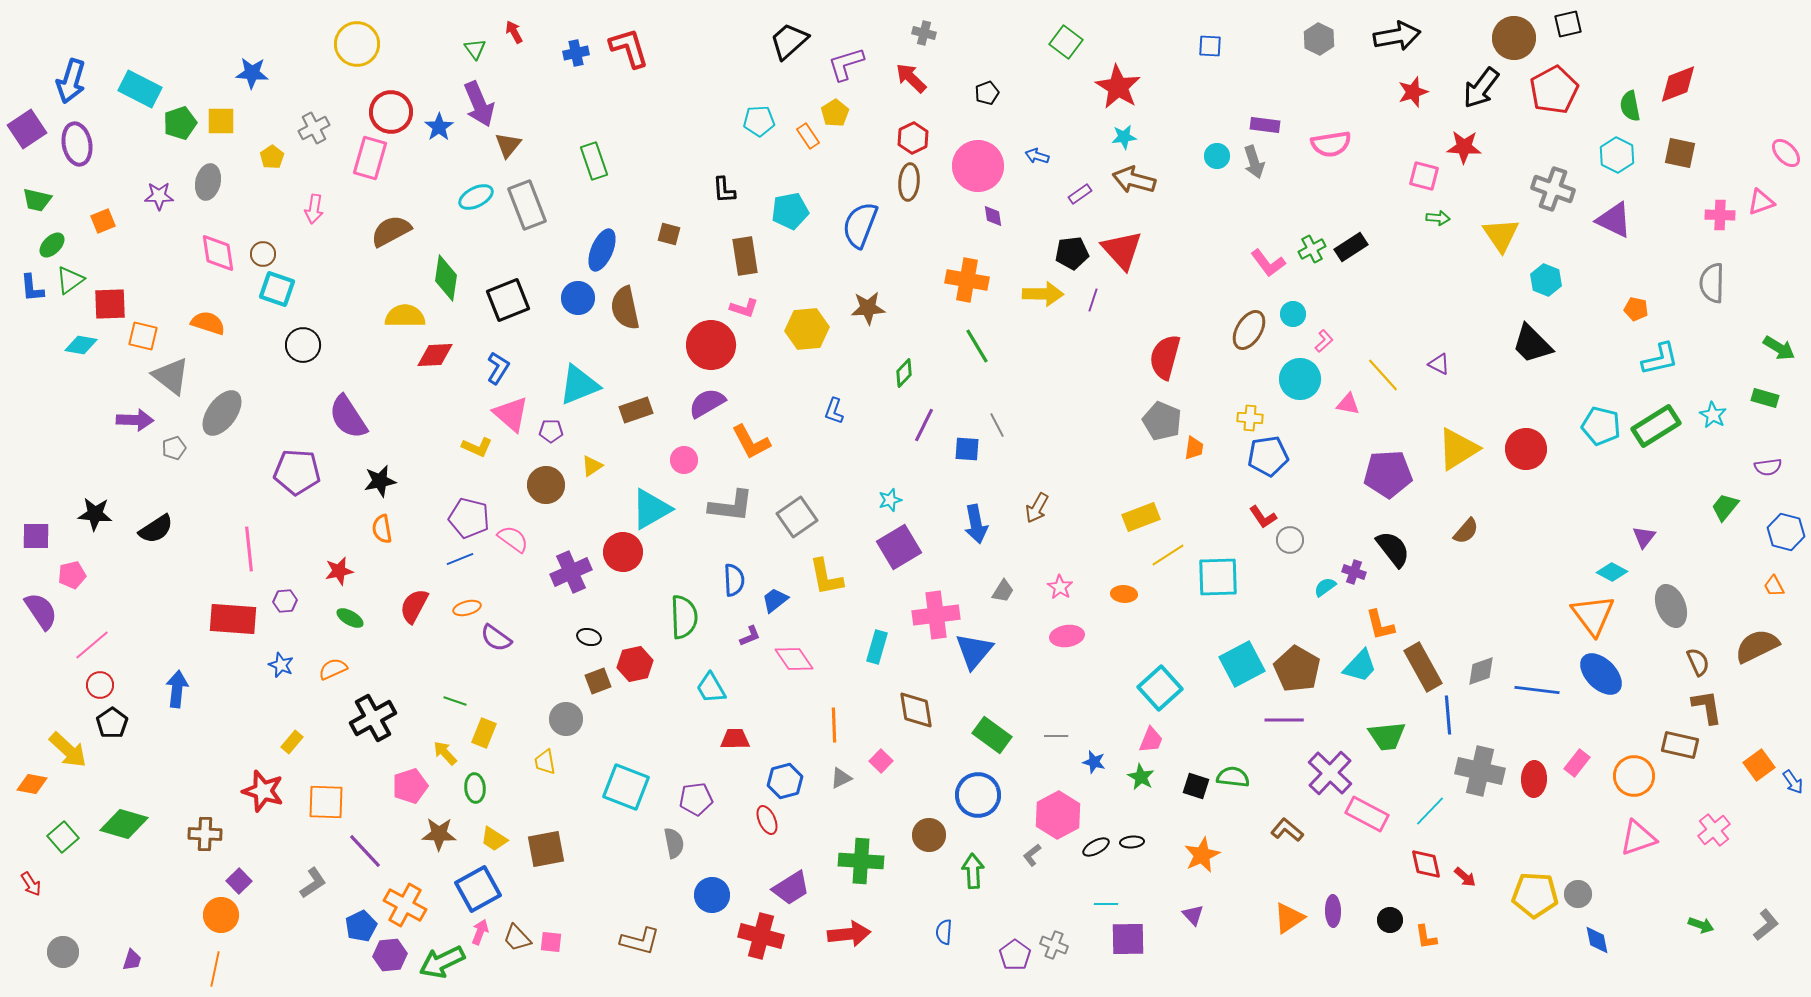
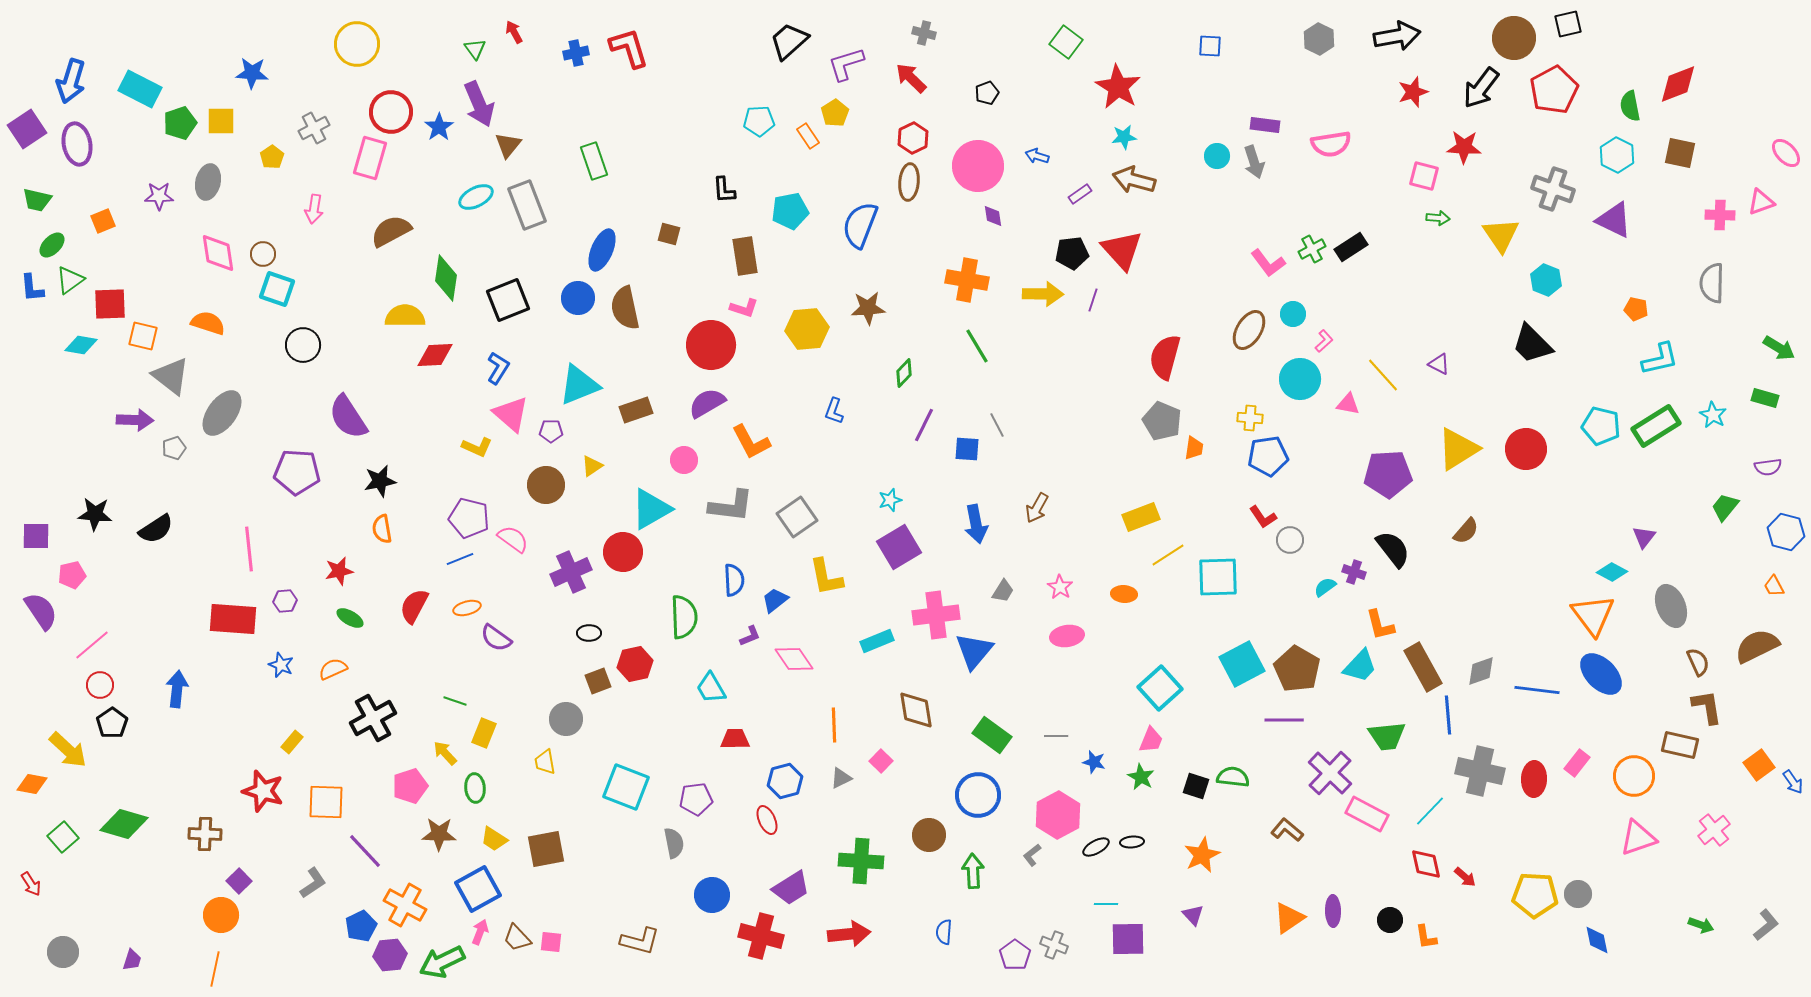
black ellipse at (589, 637): moved 4 px up; rotated 15 degrees counterclockwise
cyan rectangle at (877, 647): moved 6 px up; rotated 52 degrees clockwise
